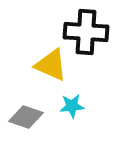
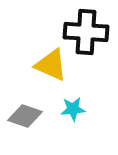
cyan star: moved 1 px right, 3 px down
gray diamond: moved 1 px left, 1 px up
